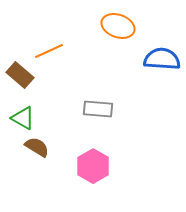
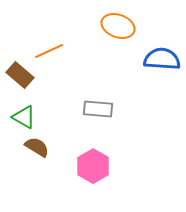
green triangle: moved 1 px right, 1 px up
